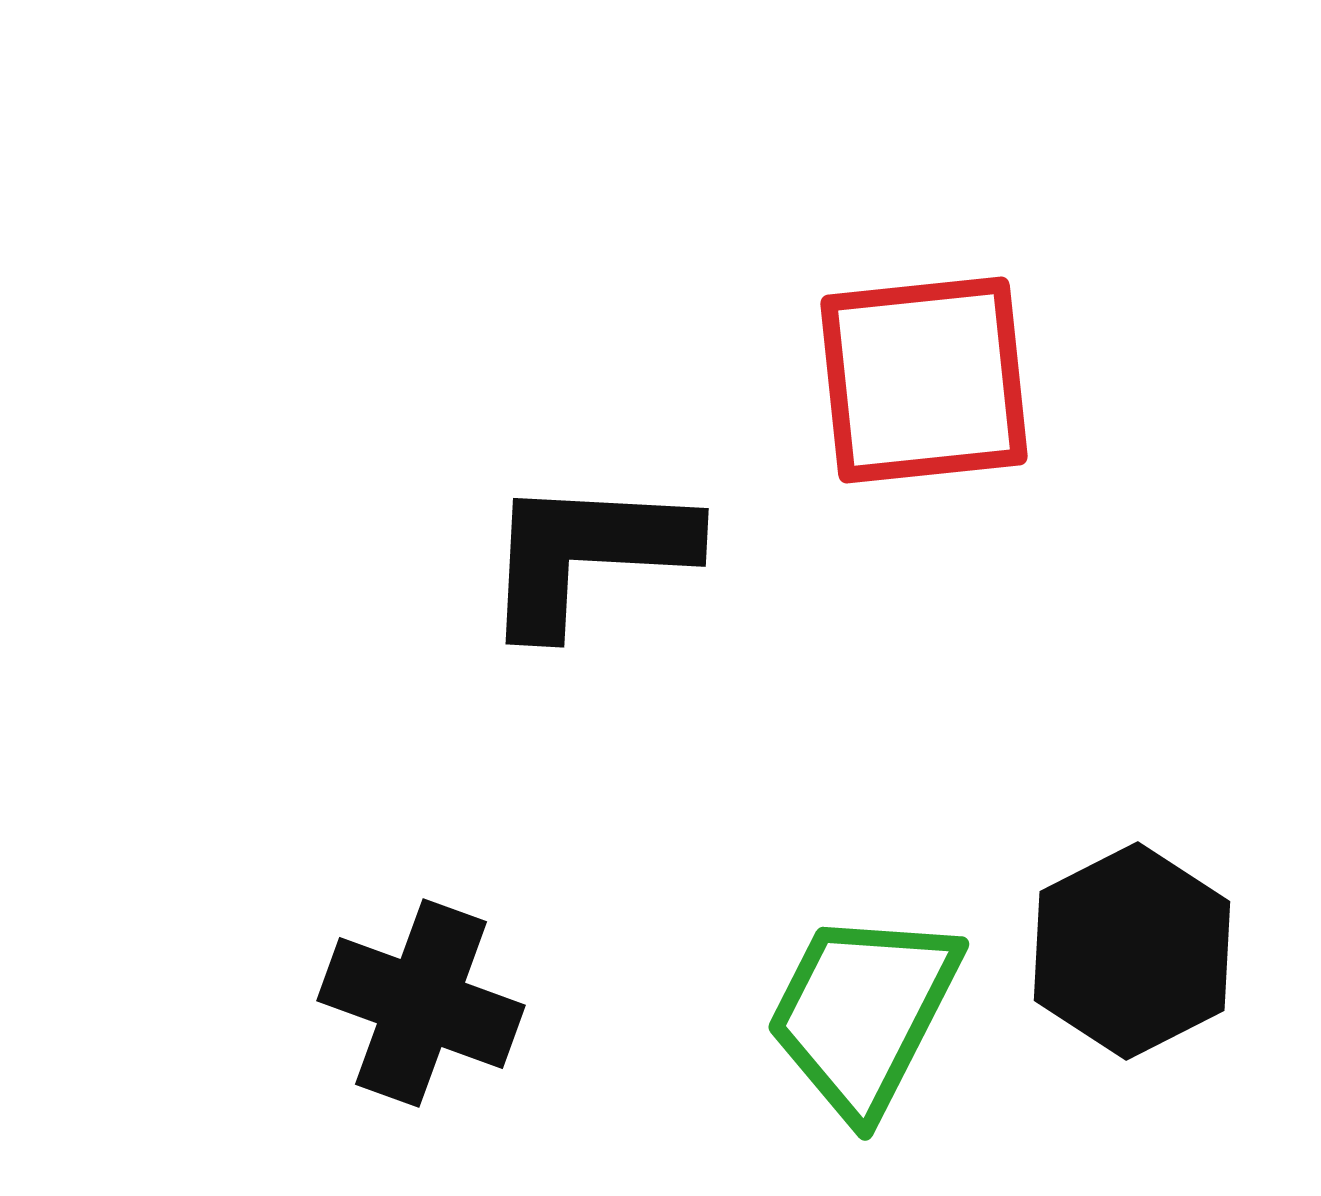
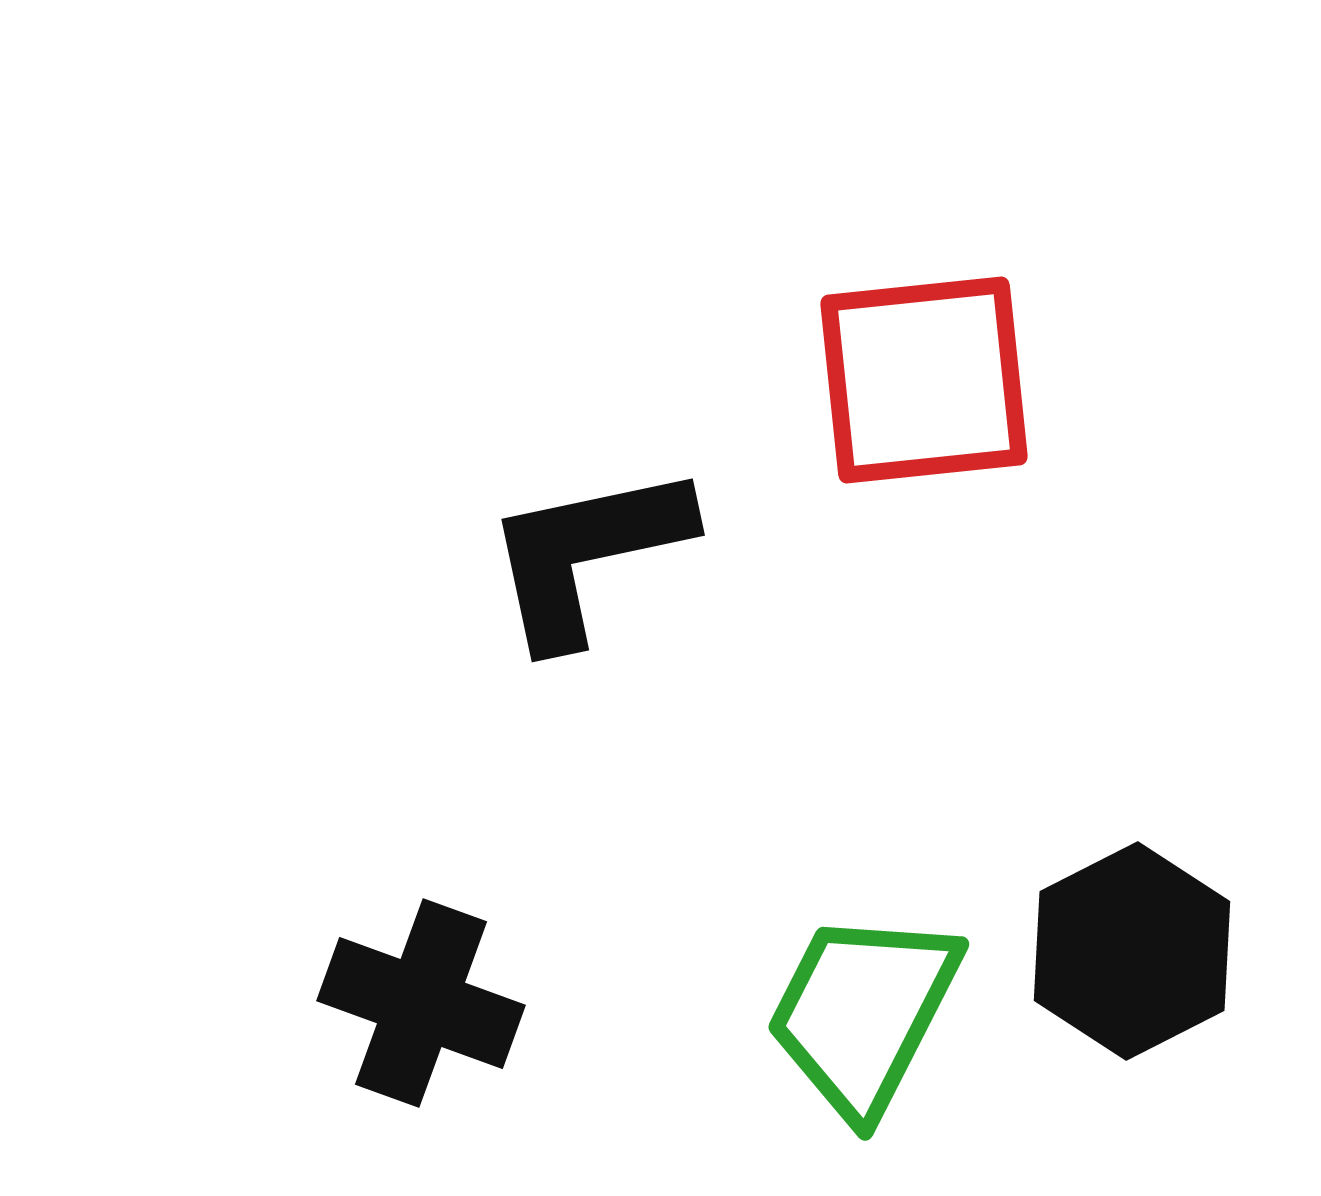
black L-shape: rotated 15 degrees counterclockwise
